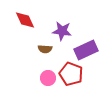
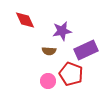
purple star: rotated 18 degrees counterclockwise
brown semicircle: moved 4 px right, 2 px down
pink circle: moved 3 px down
